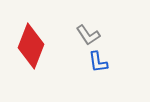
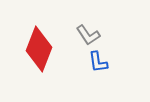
red diamond: moved 8 px right, 3 px down
